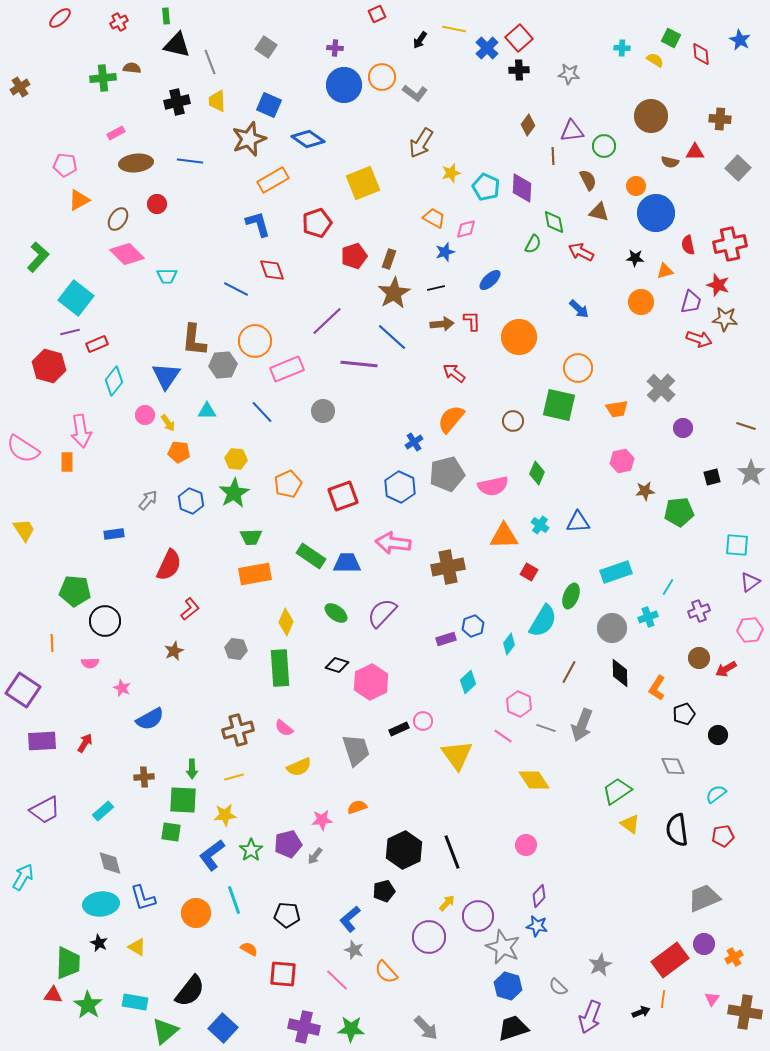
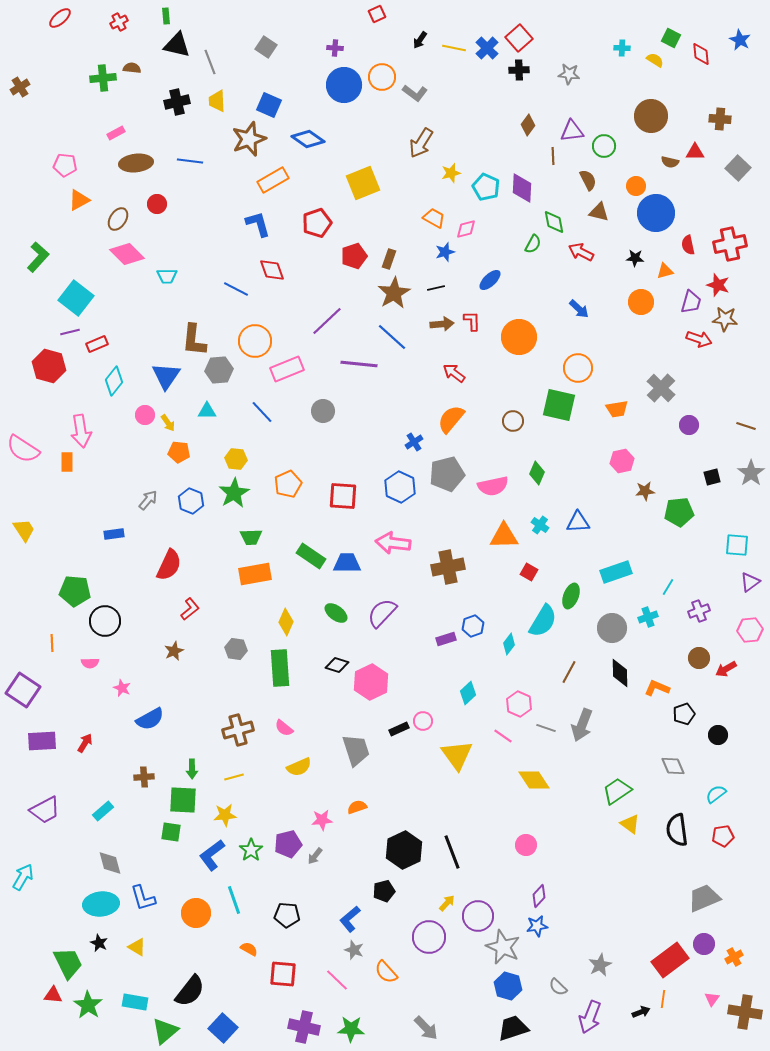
yellow line at (454, 29): moved 19 px down
gray hexagon at (223, 365): moved 4 px left, 5 px down
purple circle at (683, 428): moved 6 px right, 3 px up
red square at (343, 496): rotated 24 degrees clockwise
cyan diamond at (468, 682): moved 11 px down
orange L-shape at (657, 688): rotated 80 degrees clockwise
blue star at (537, 926): rotated 20 degrees counterclockwise
green trapezoid at (68, 963): rotated 28 degrees counterclockwise
